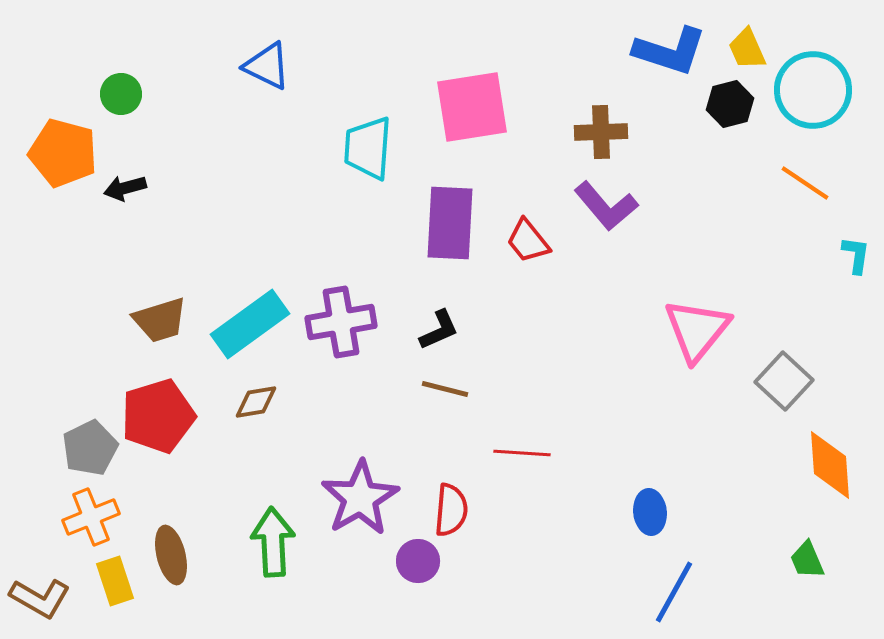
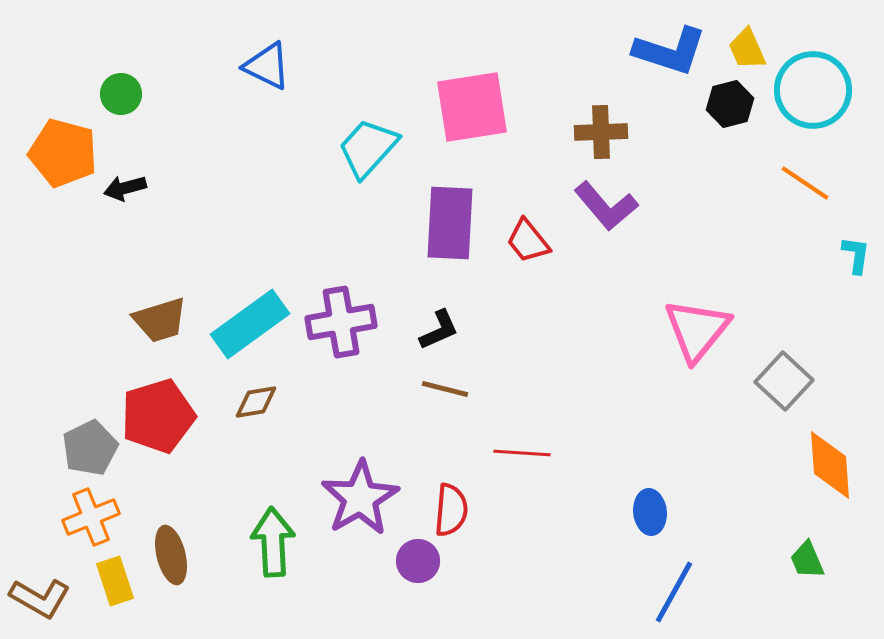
cyan trapezoid: rotated 38 degrees clockwise
